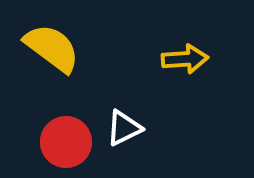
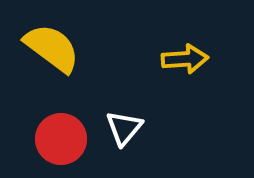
white triangle: rotated 24 degrees counterclockwise
red circle: moved 5 px left, 3 px up
